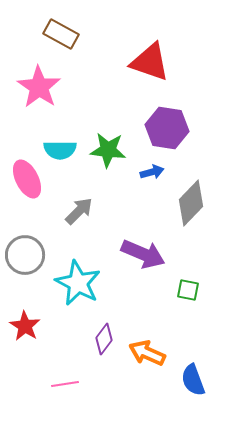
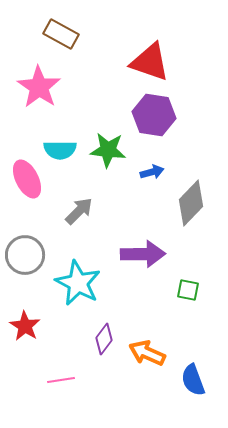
purple hexagon: moved 13 px left, 13 px up
purple arrow: rotated 24 degrees counterclockwise
pink line: moved 4 px left, 4 px up
